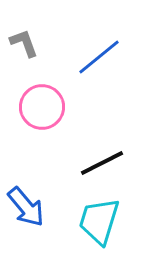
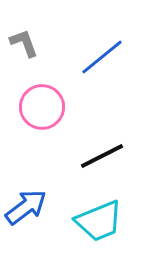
blue line: moved 3 px right
black line: moved 7 px up
blue arrow: rotated 87 degrees counterclockwise
cyan trapezoid: rotated 129 degrees counterclockwise
